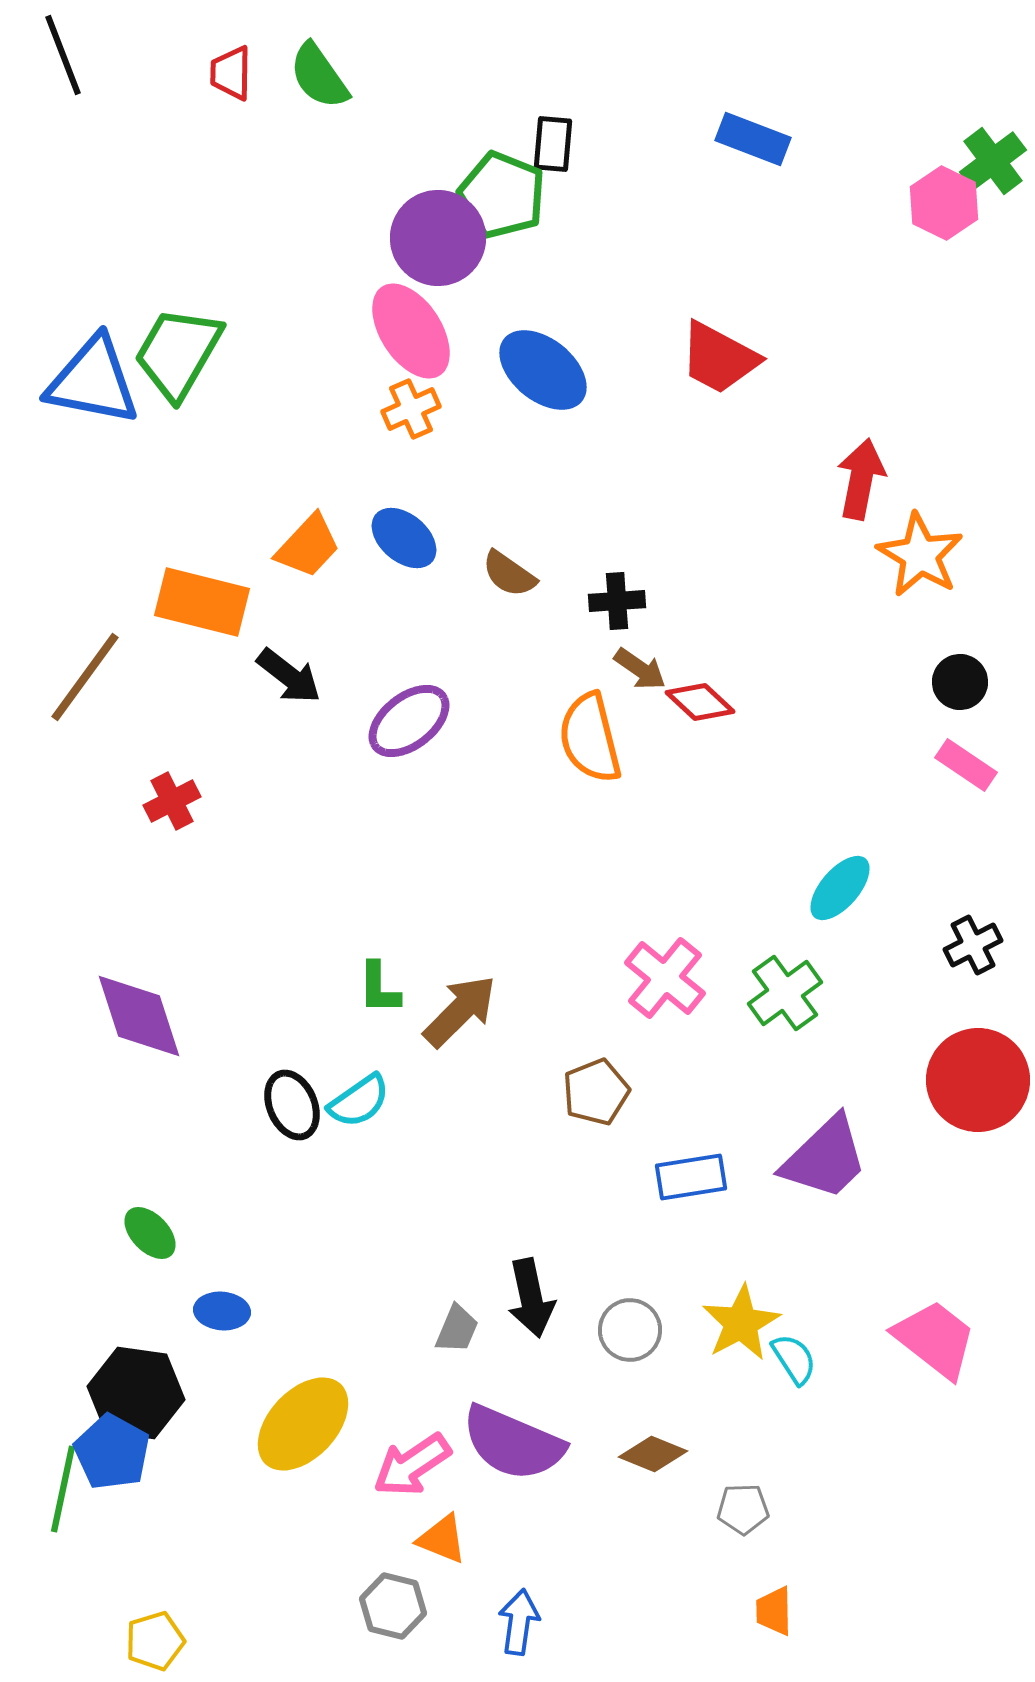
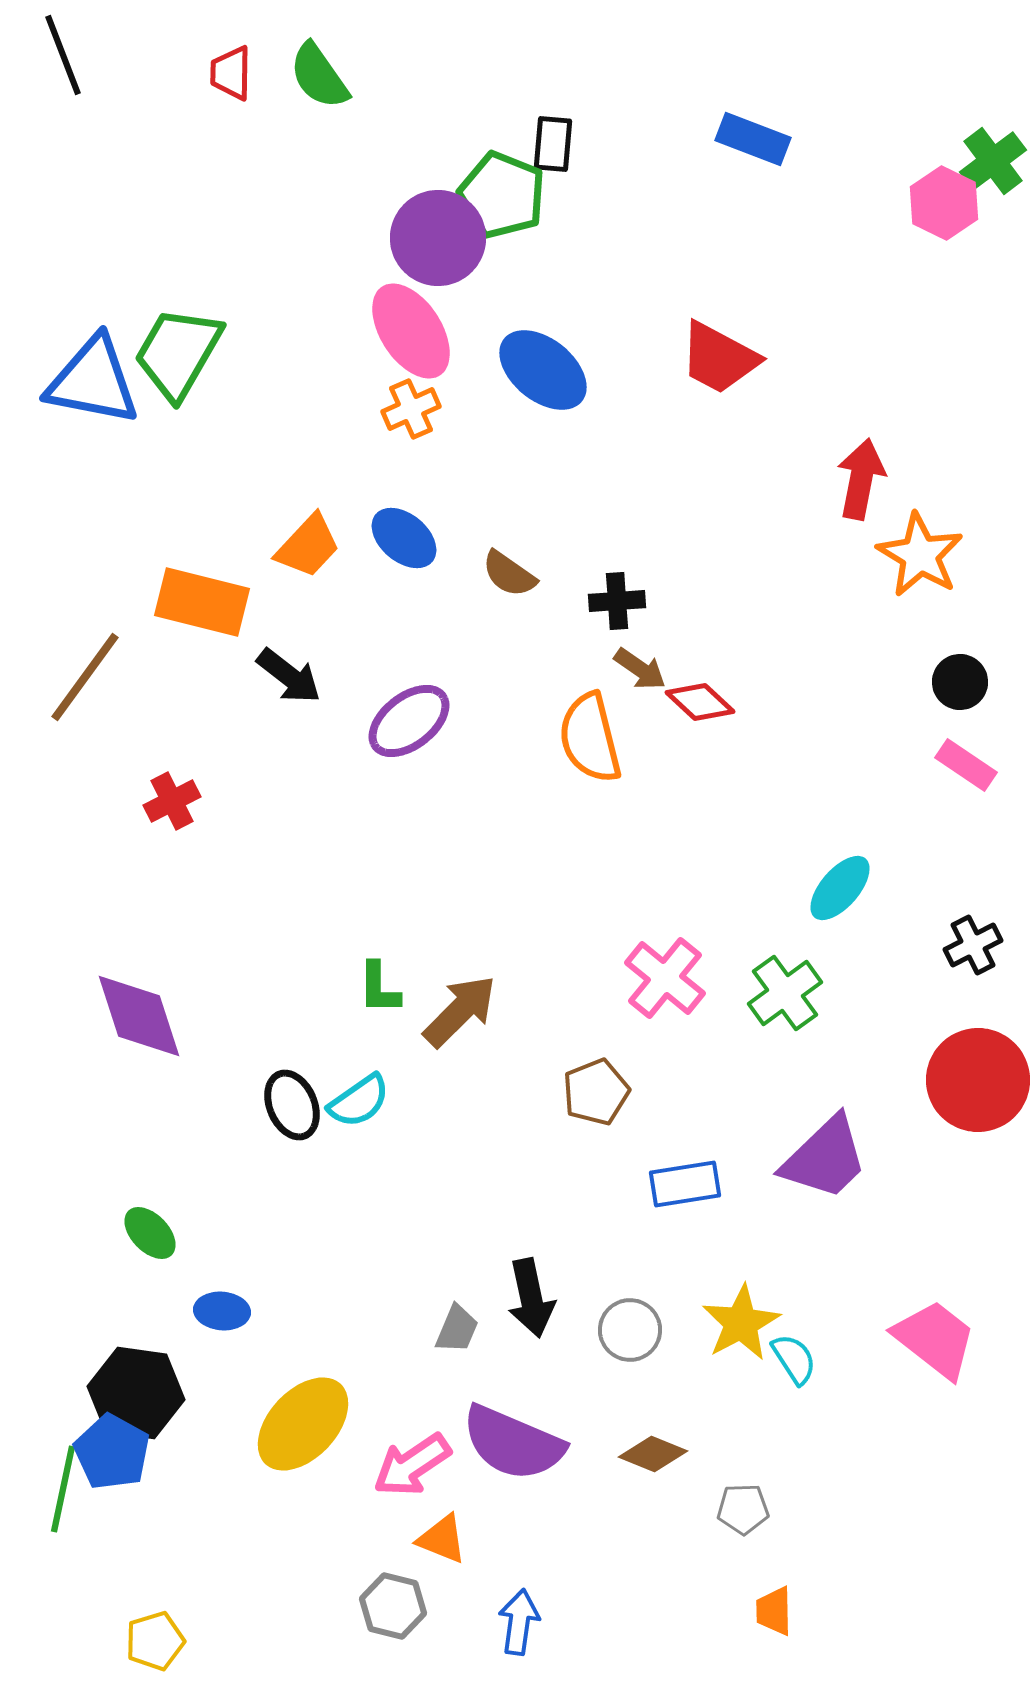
blue rectangle at (691, 1177): moved 6 px left, 7 px down
